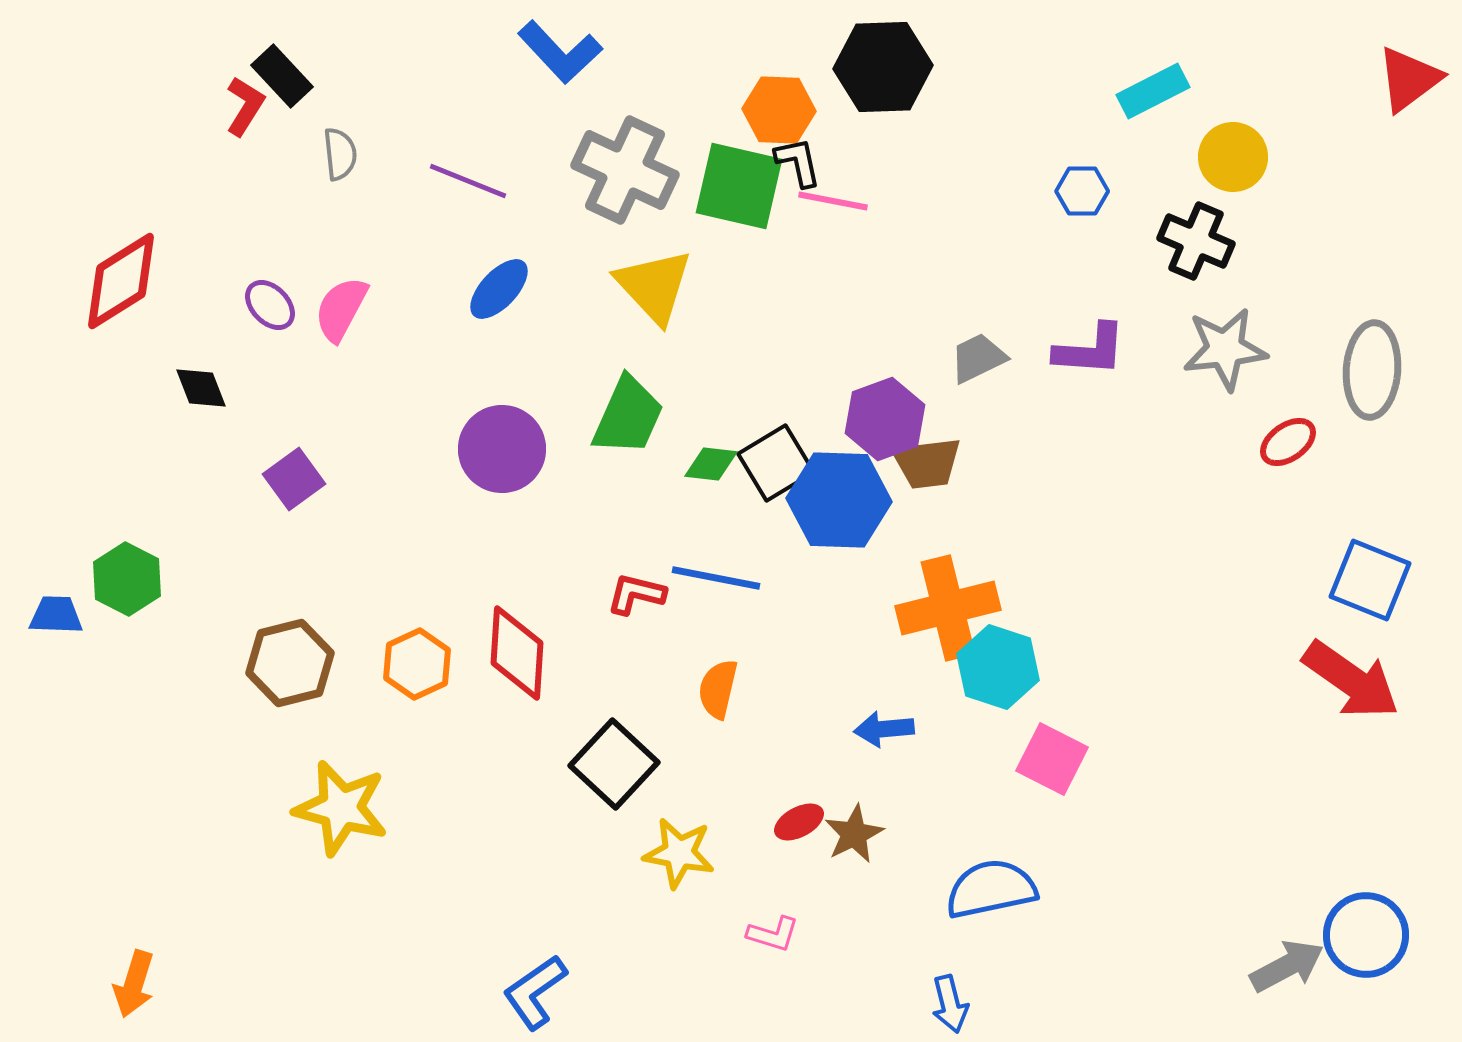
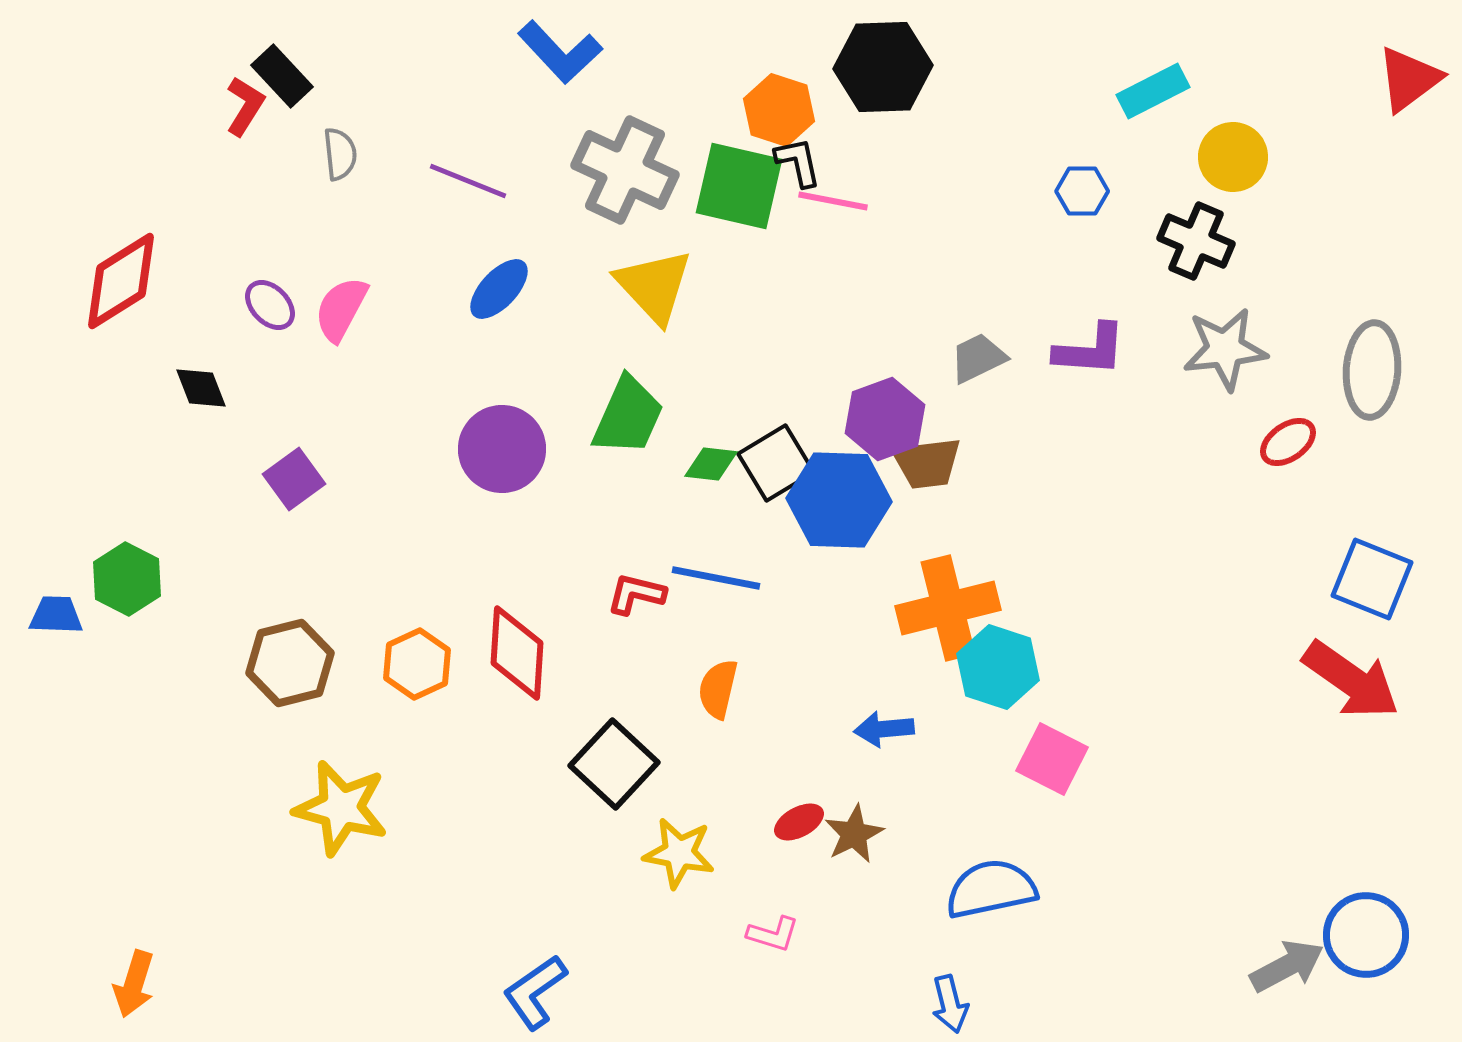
orange hexagon at (779, 110): rotated 16 degrees clockwise
blue square at (1370, 580): moved 2 px right, 1 px up
